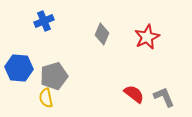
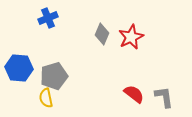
blue cross: moved 4 px right, 3 px up
red star: moved 16 px left
gray L-shape: rotated 15 degrees clockwise
